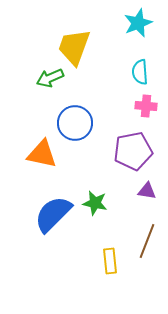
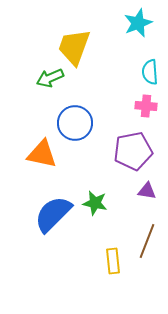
cyan semicircle: moved 10 px right
yellow rectangle: moved 3 px right
